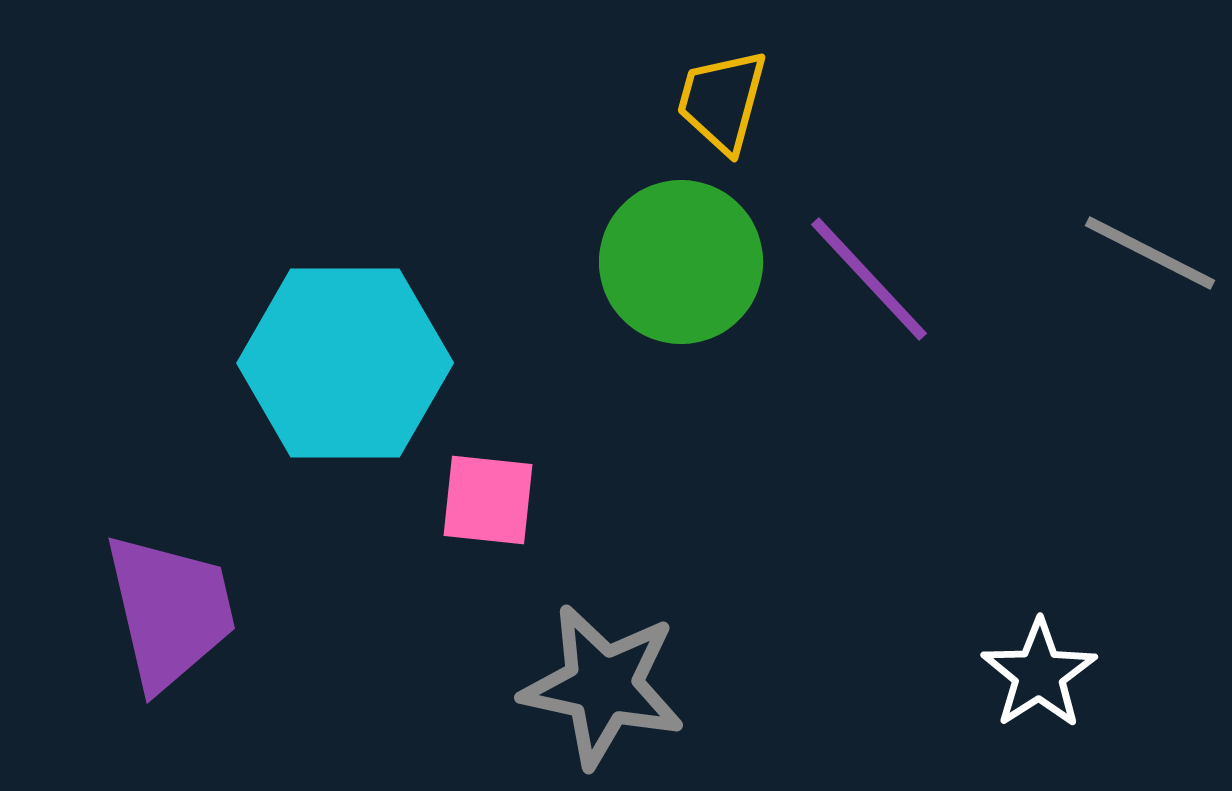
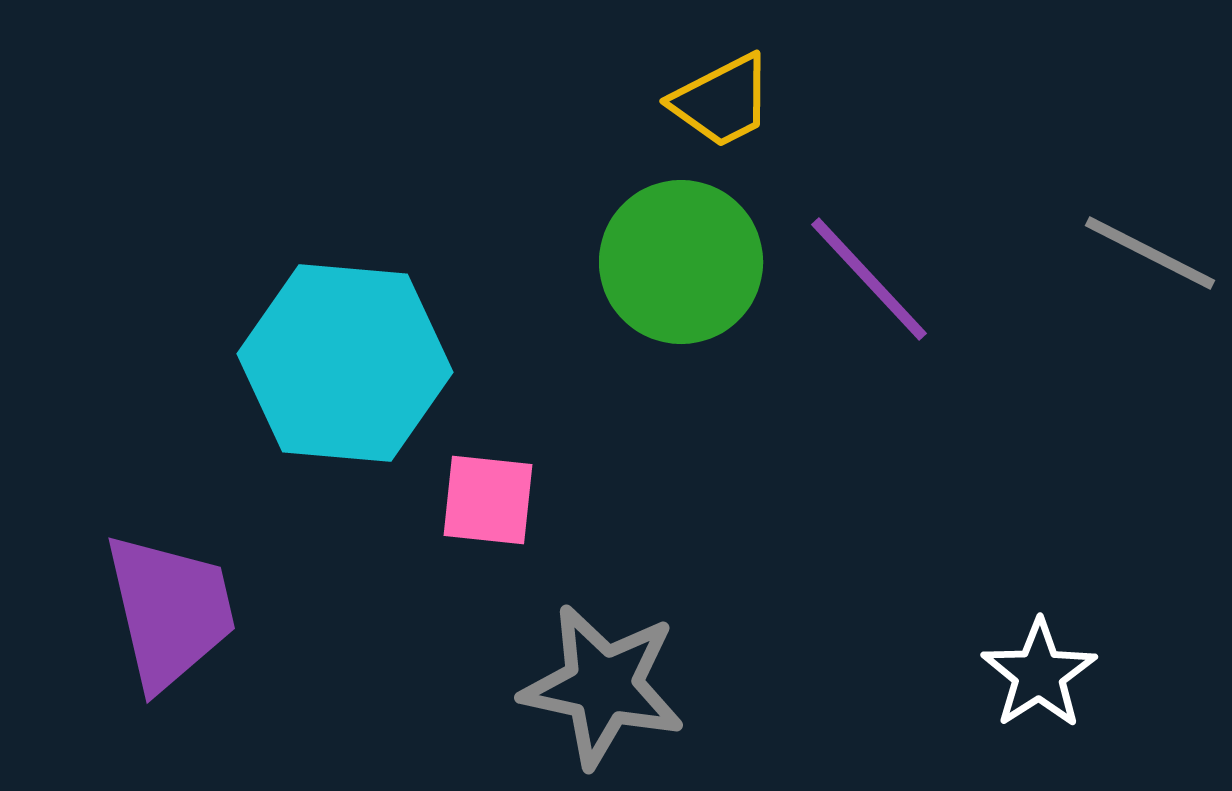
yellow trapezoid: rotated 132 degrees counterclockwise
cyan hexagon: rotated 5 degrees clockwise
